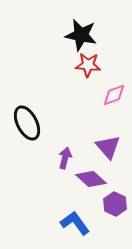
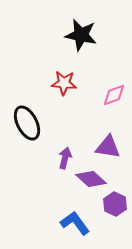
red star: moved 24 px left, 18 px down
purple triangle: rotated 40 degrees counterclockwise
